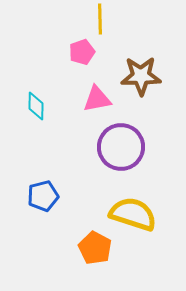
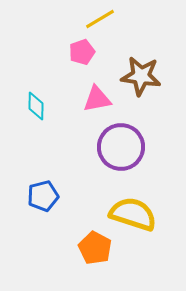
yellow line: rotated 60 degrees clockwise
brown star: rotated 9 degrees clockwise
